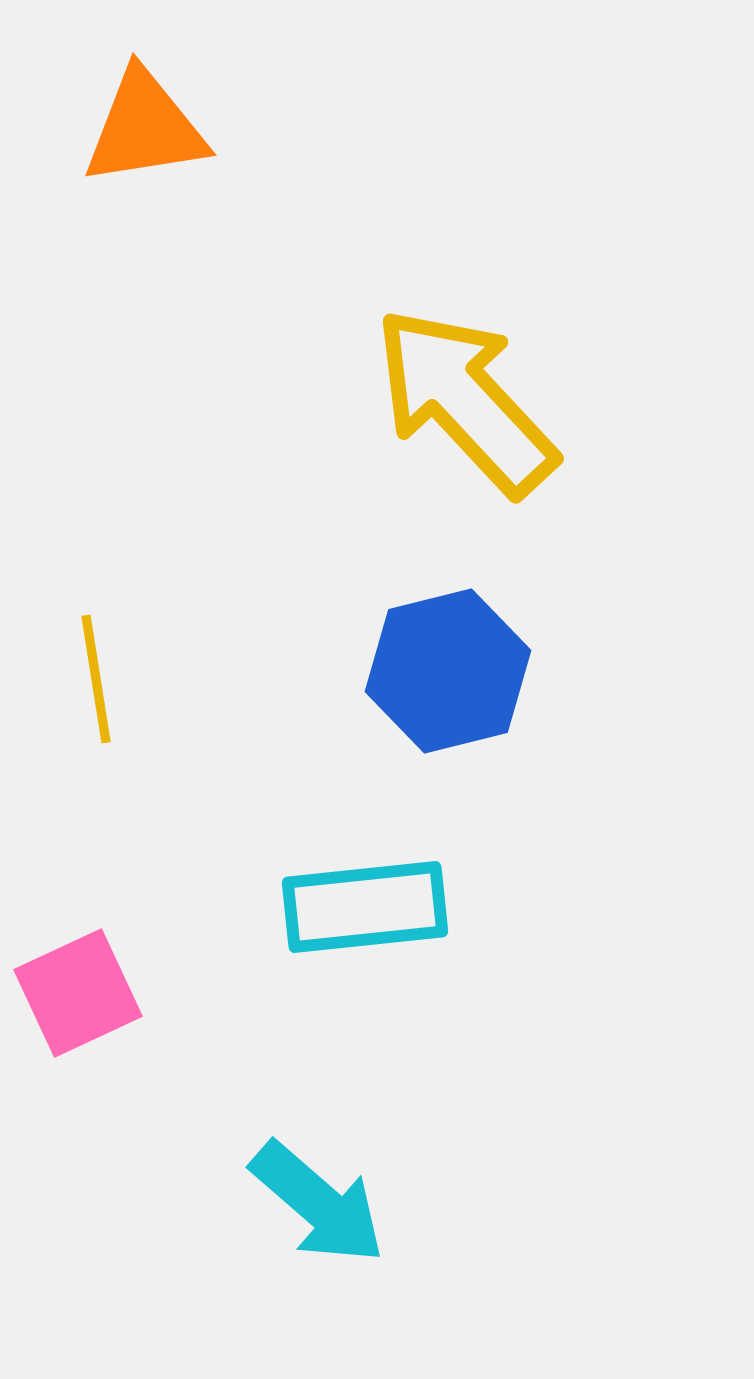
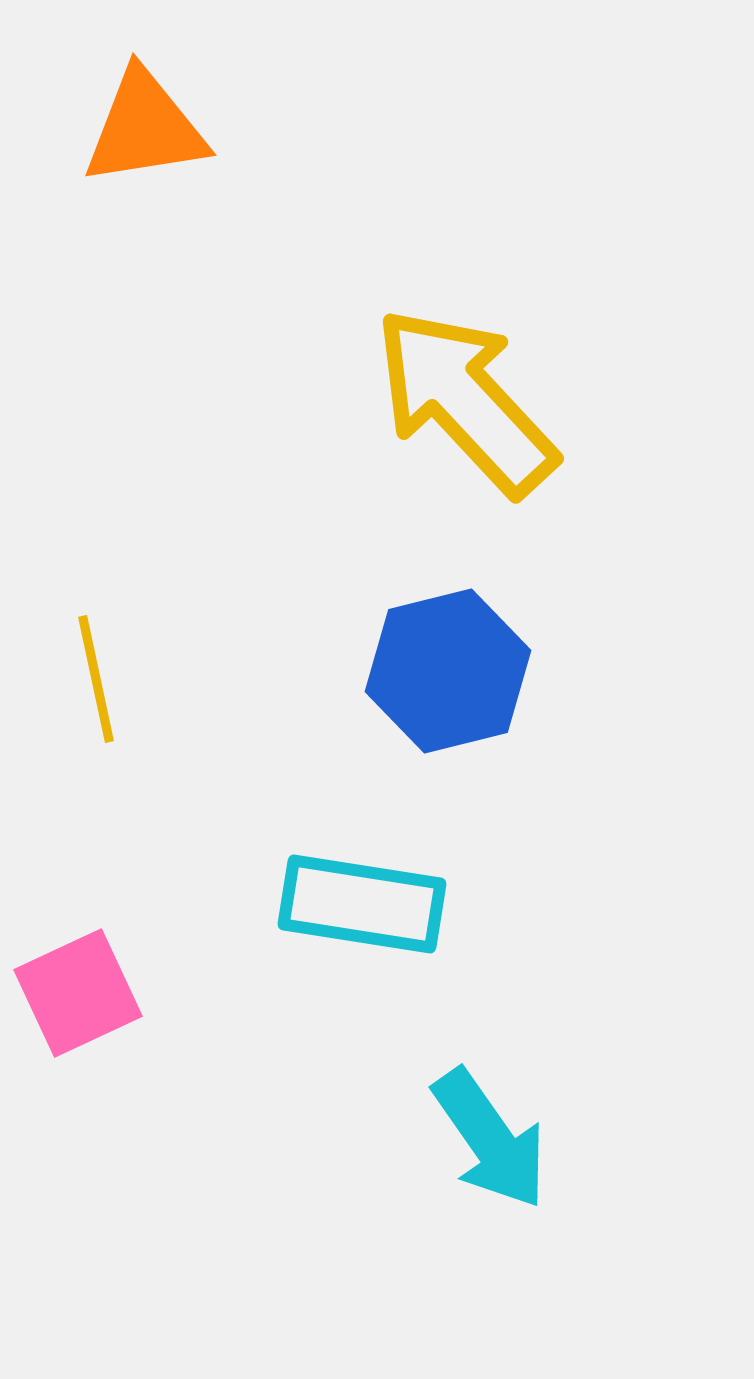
yellow line: rotated 3 degrees counterclockwise
cyan rectangle: moved 3 px left, 3 px up; rotated 15 degrees clockwise
cyan arrow: moved 172 px right, 64 px up; rotated 14 degrees clockwise
